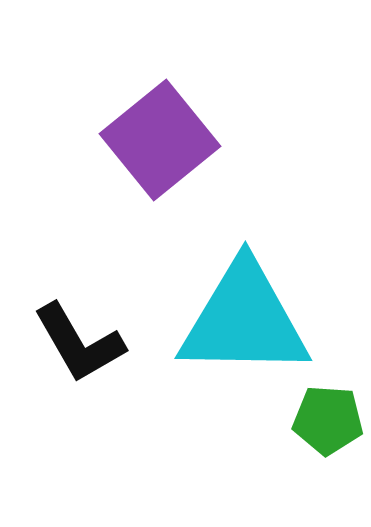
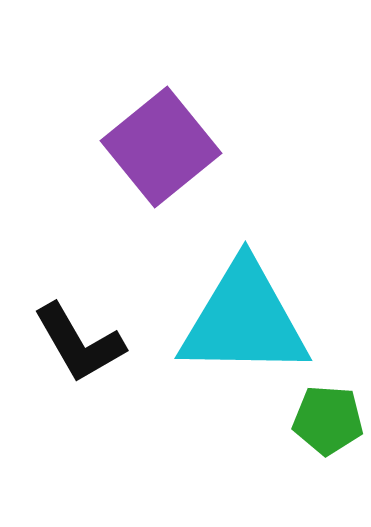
purple square: moved 1 px right, 7 px down
